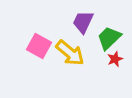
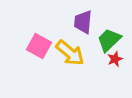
purple trapezoid: rotated 20 degrees counterclockwise
green trapezoid: moved 2 px down
